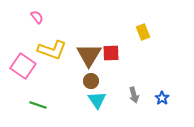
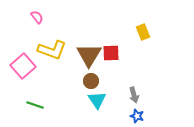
pink square: rotated 15 degrees clockwise
blue star: moved 25 px left, 18 px down; rotated 16 degrees counterclockwise
green line: moved 3 px left
